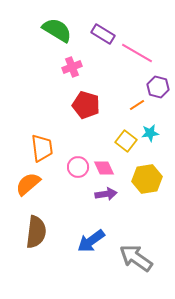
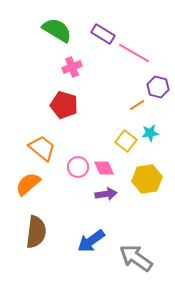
pink line: moved 3 px left
red pentagon: moved 22 px left
orange trapezoid: rotated 44 degrees counterclockwise
